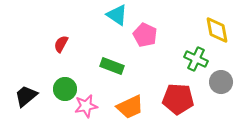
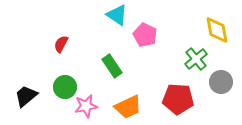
green cross: rotated 25 degrees clockwise
green rectangle: rotated 35 degrees clockwise
green circle: moved 2 px up
orange trapezoid: moved 2 px left
